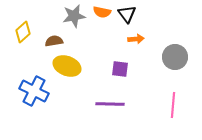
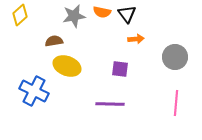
yellow diamond: moved 3 px left, 17 px up
pink line: moved 3 px right, 2 px up
